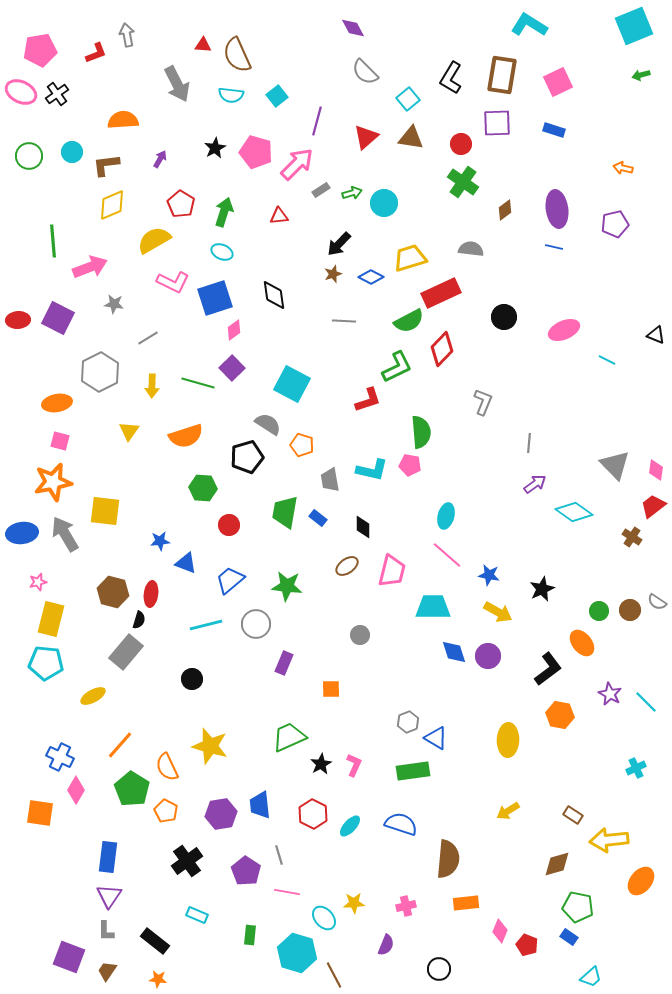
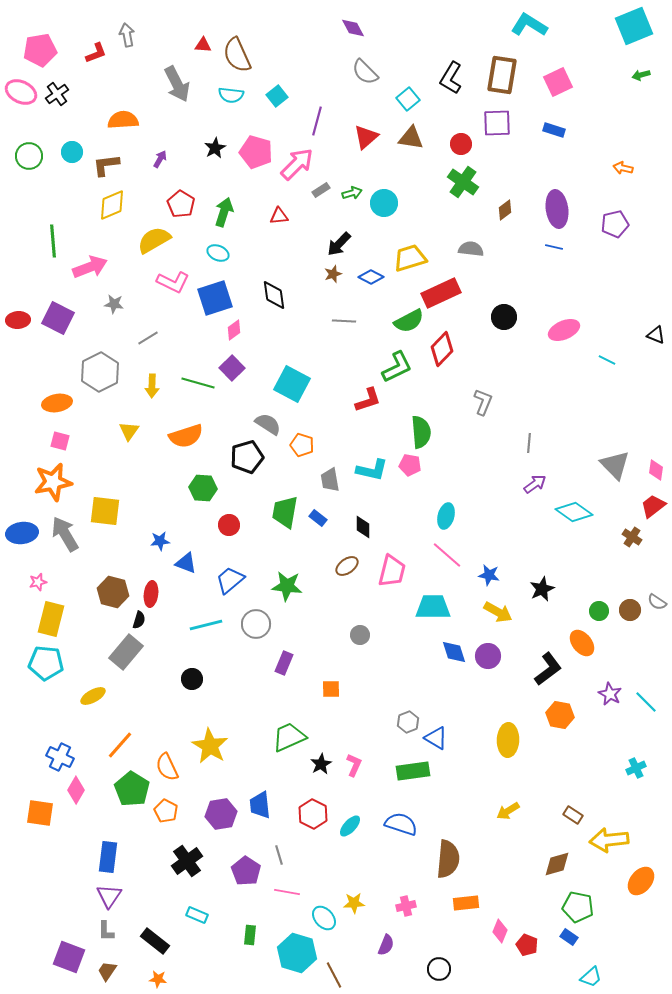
cyan ellipse at (222, 252): moved 4 px left, 1 px down
yellow star at (210, 746): rotated 15 degrees clockwise
